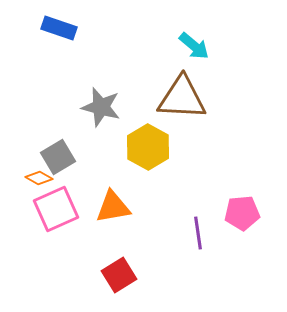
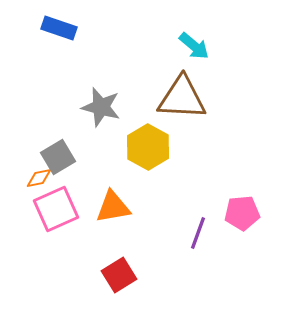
orange diamond: rotated 40 degrees counterclockwise
purple line: rotated 28 degrees clockwise
